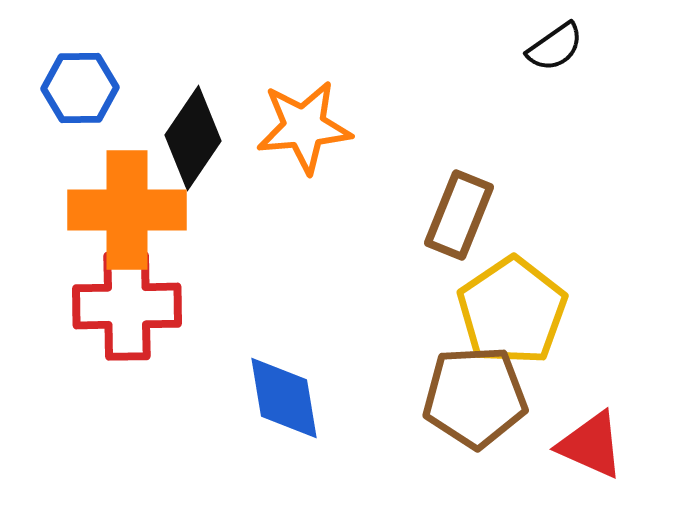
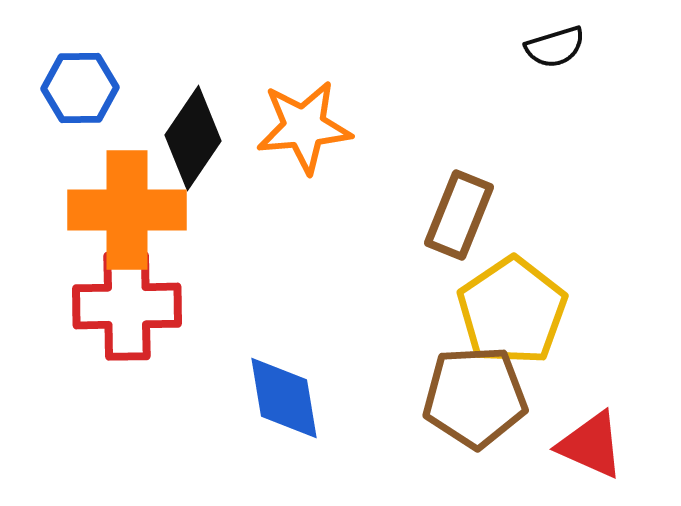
black semicircle: rotated 18 degrees clockwise
